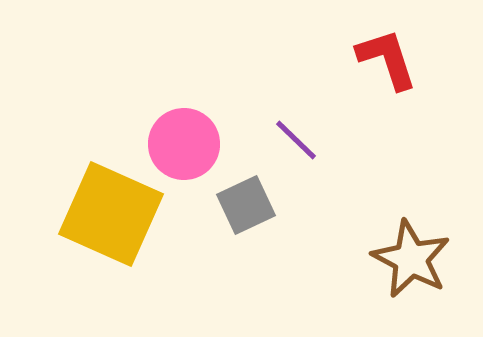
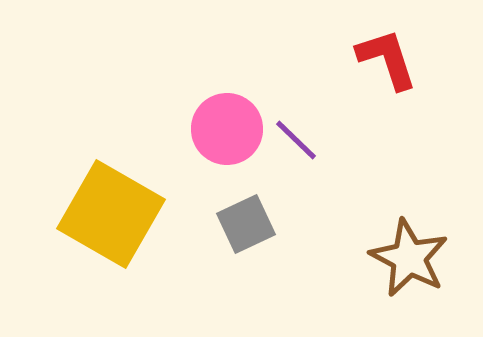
pink circle: moved 43 px right, 15 px up
gray square: moved 19 px down
yellow square: rotated 6 degrees clockwise
brown star: moved 2 px left, 1 px up
